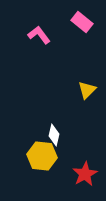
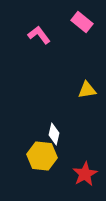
yellow triangle: rotated 36 degrees clockwise
white diamond: moved 1 px up
